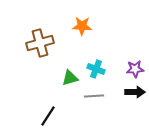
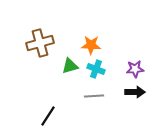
orange star: moved 9 px right, 19 px down
green triangle: moved 12 px up
